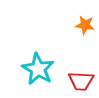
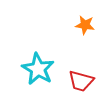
red trapezoid: rotated 12 degrees clockwise
